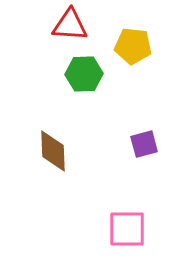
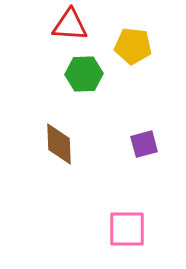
brown diamond: moved 6 px right, 7 px up
